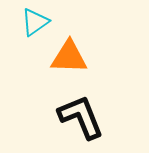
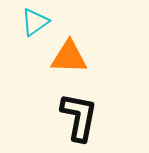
black L-shape: moved 2 px left; rotated 33 degrees clockwise
